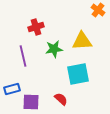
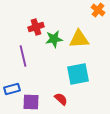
yellow triangle: moved 3 px left, 2 px up
green star: moved 10 px up
